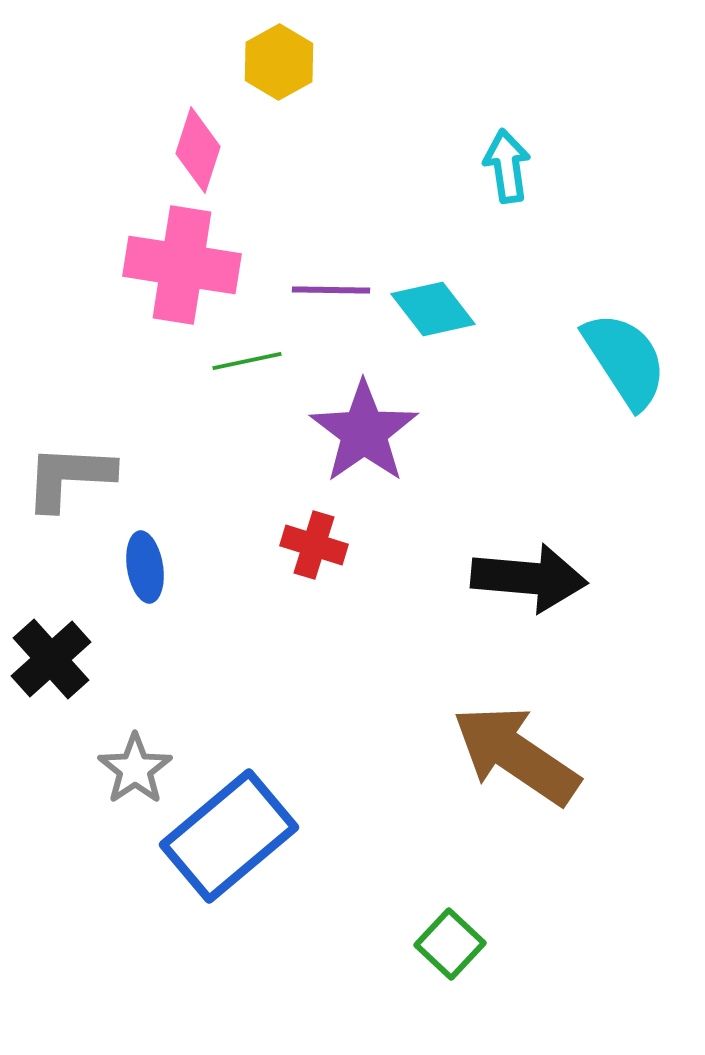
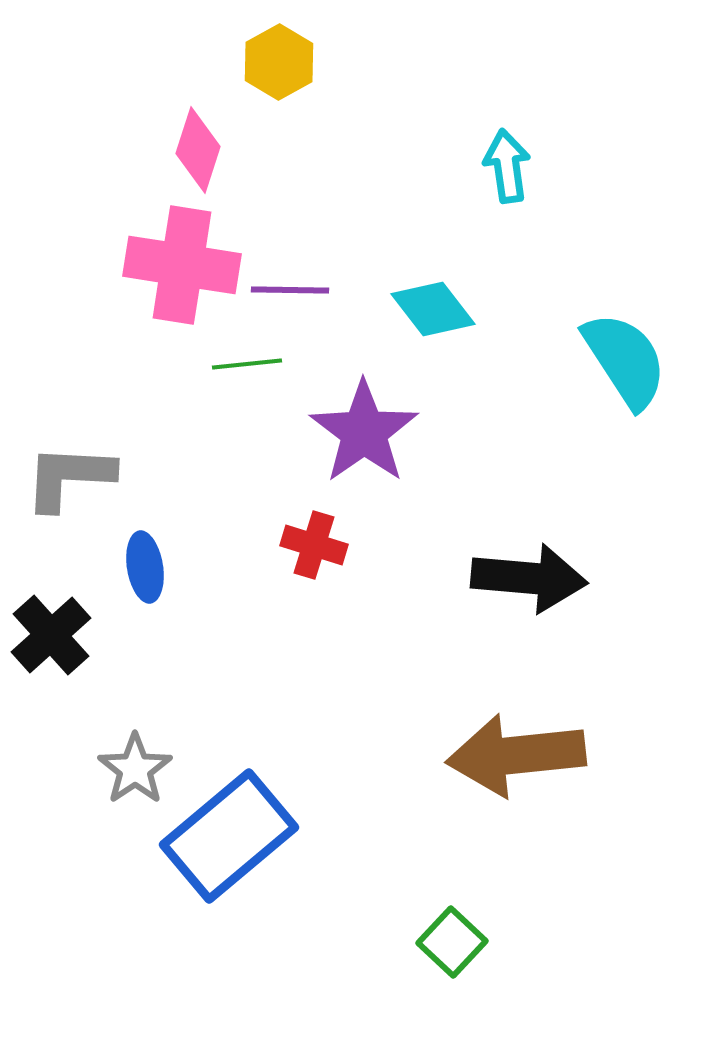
purple line: moved 41 px left
green line: moved 3 px down; rotated 6 degrees clockwise
black cross: moved 24 px up
brown arrow: rotated 40 degrees counterclockwise
green square: moved 2 px right, 2 px up
